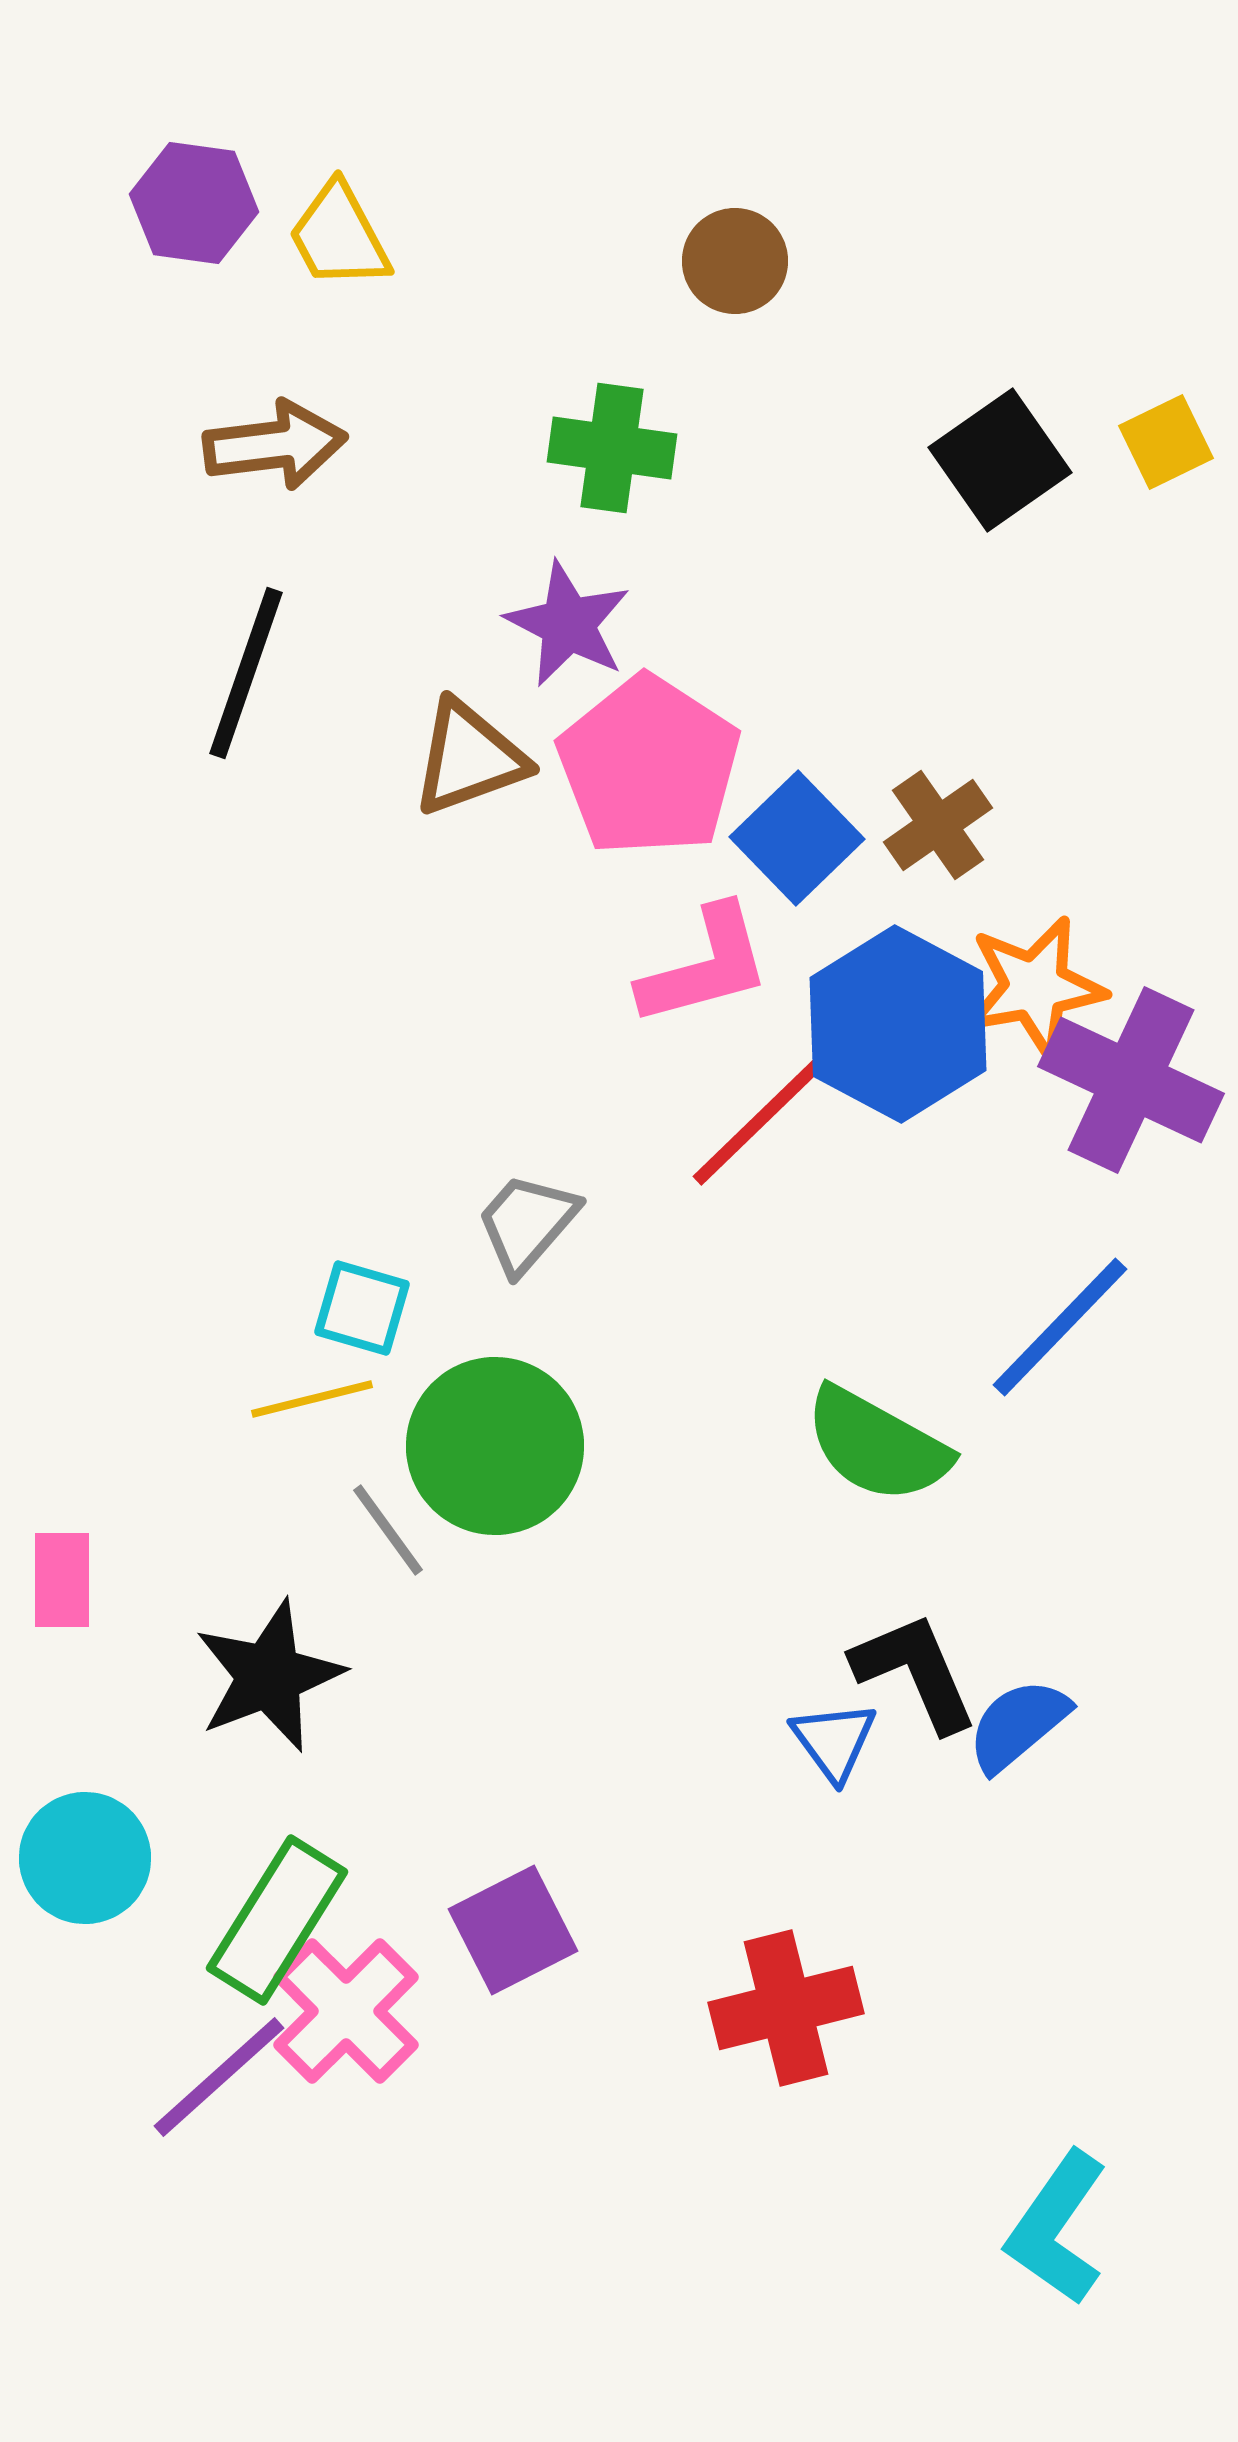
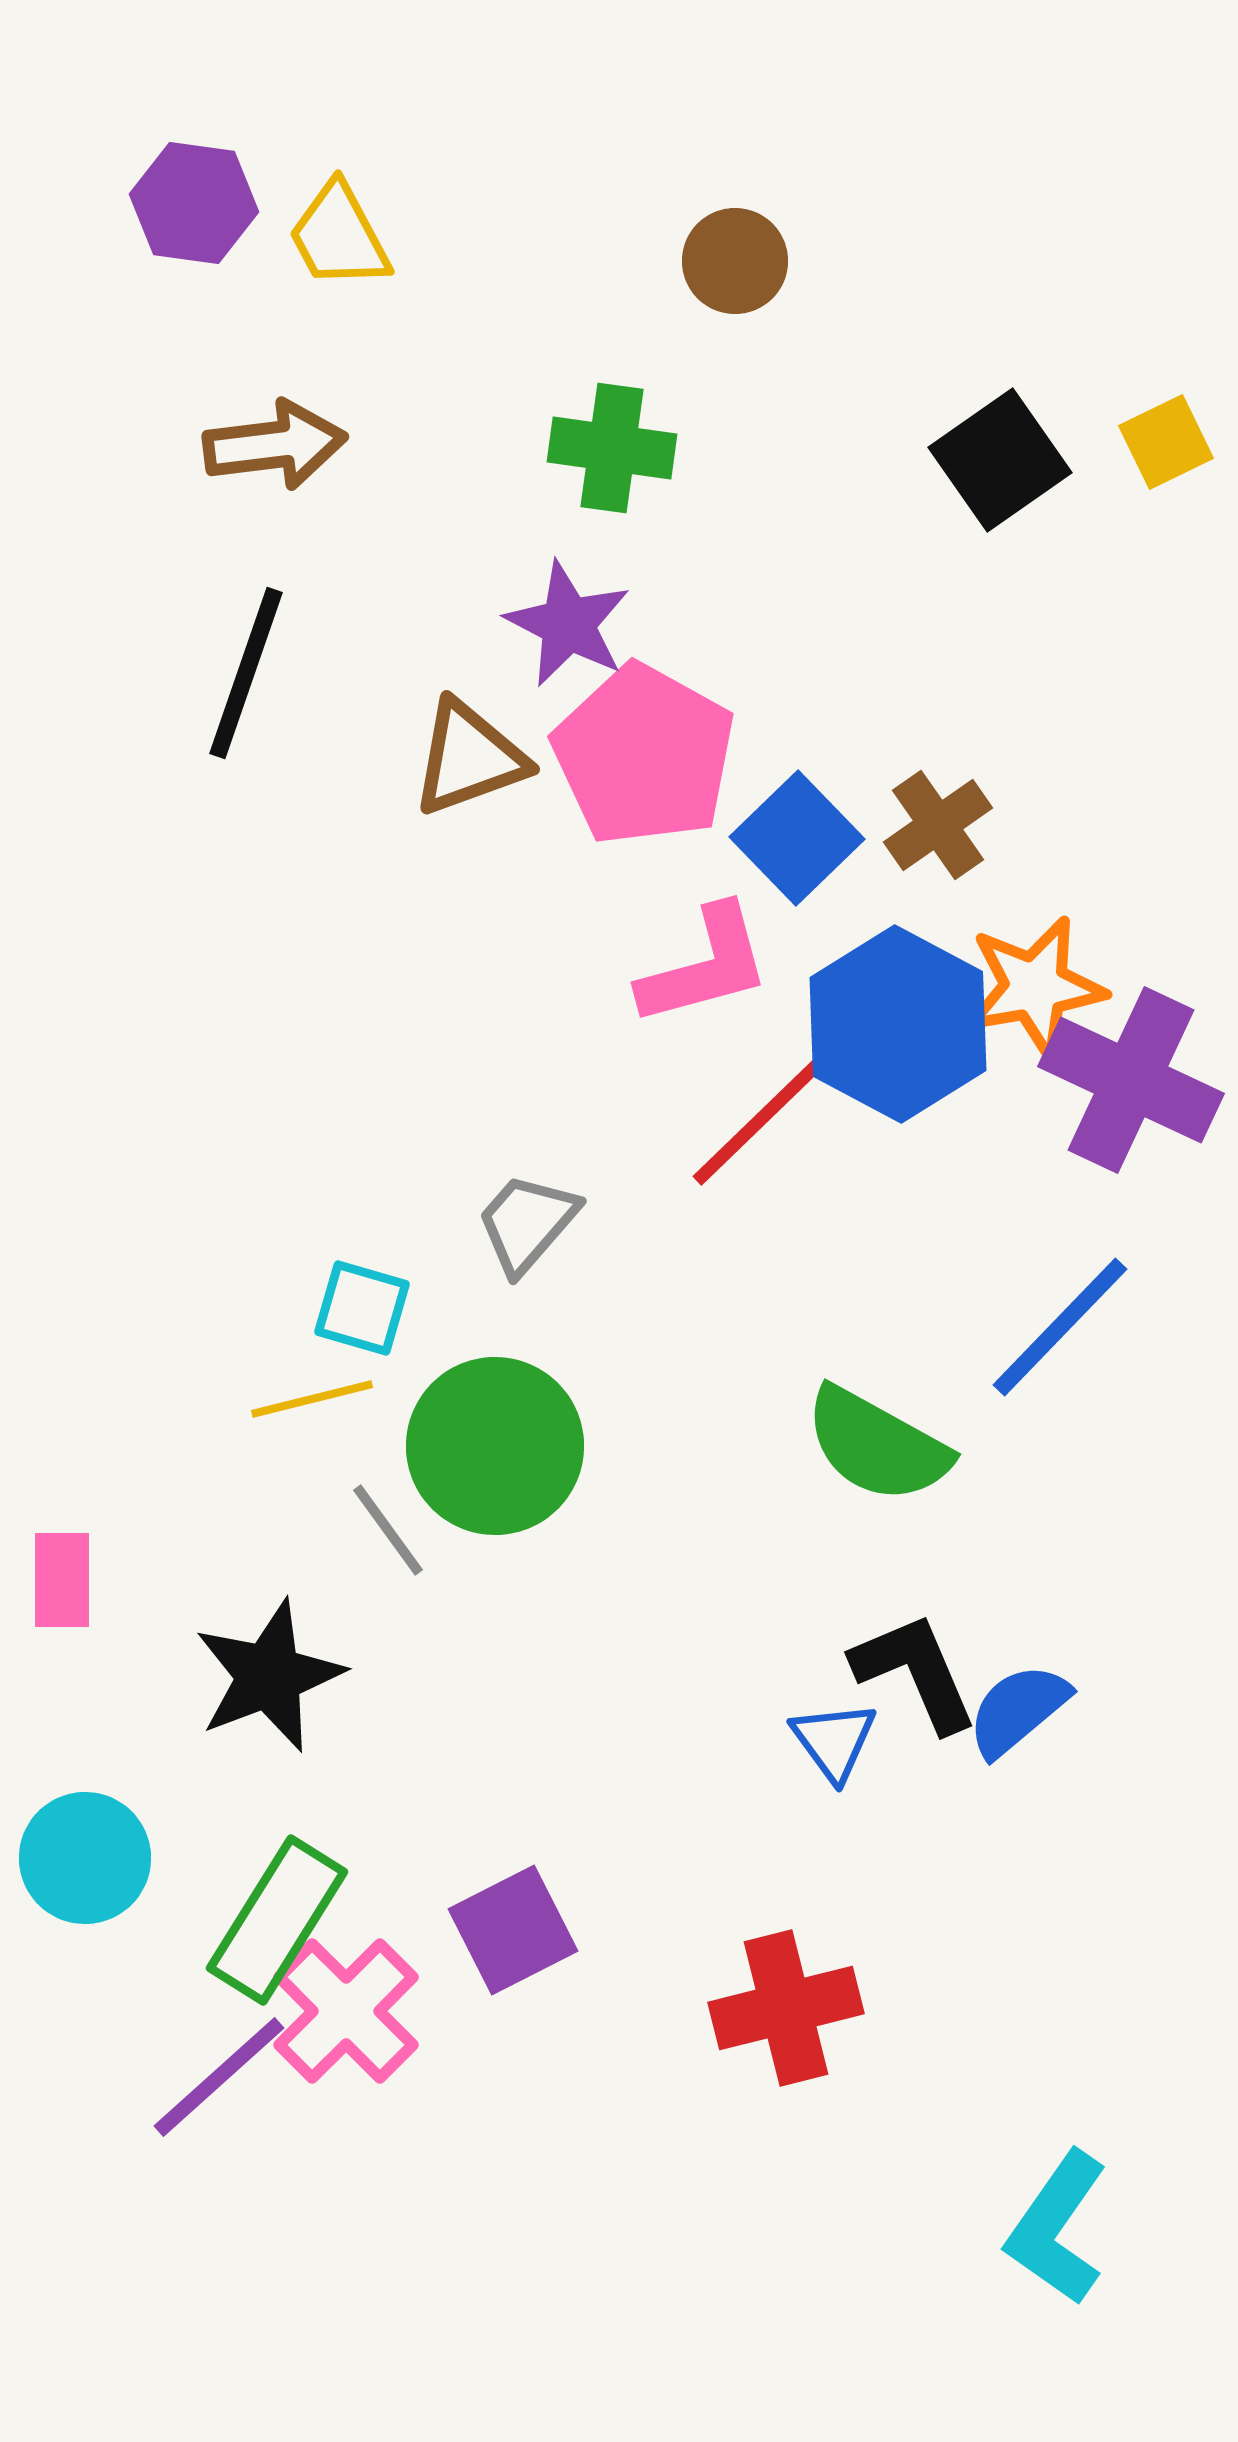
pink pentagon: moved 5 px left, 11 px up; rotated 4 degrees counterclockwise
blue semicircle: moved 15 px up
